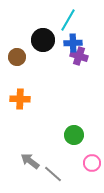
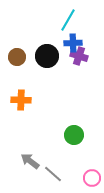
black circle: moved 4 px right, 16 px down
orange cross: moved 1 px right, 1 px down
pink circle: moved 15 px down
